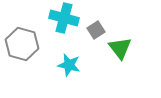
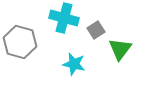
gray hexagon: moved 2 px left, 2 px up
green triangle: moved 1 px down; rotated 15 degrees clockwise
cyan star: moved 5 px right, 1 px up
